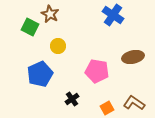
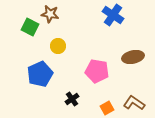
brown star: rotated 18 degrees counterclockwise
